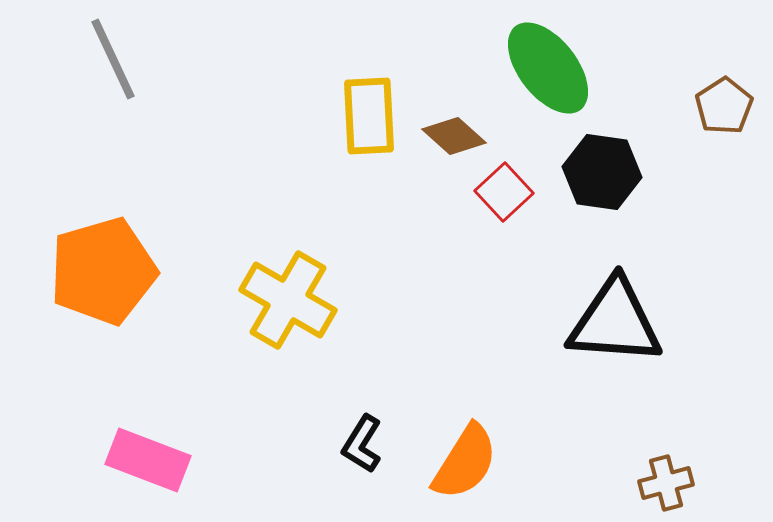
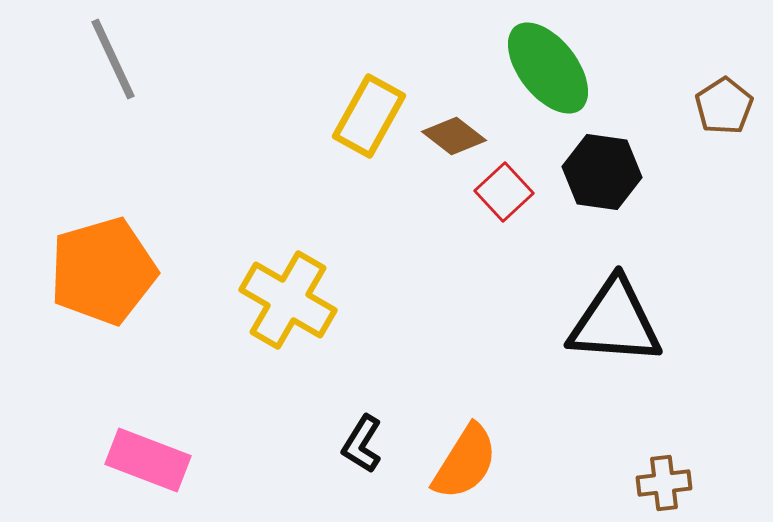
yellow rectangle: rotated 32 degrees clockwise
brown diamond: rotated 4 degrees counterclockwise
brown cross: moved 2 px left; rotated 8 degrees clockwise
